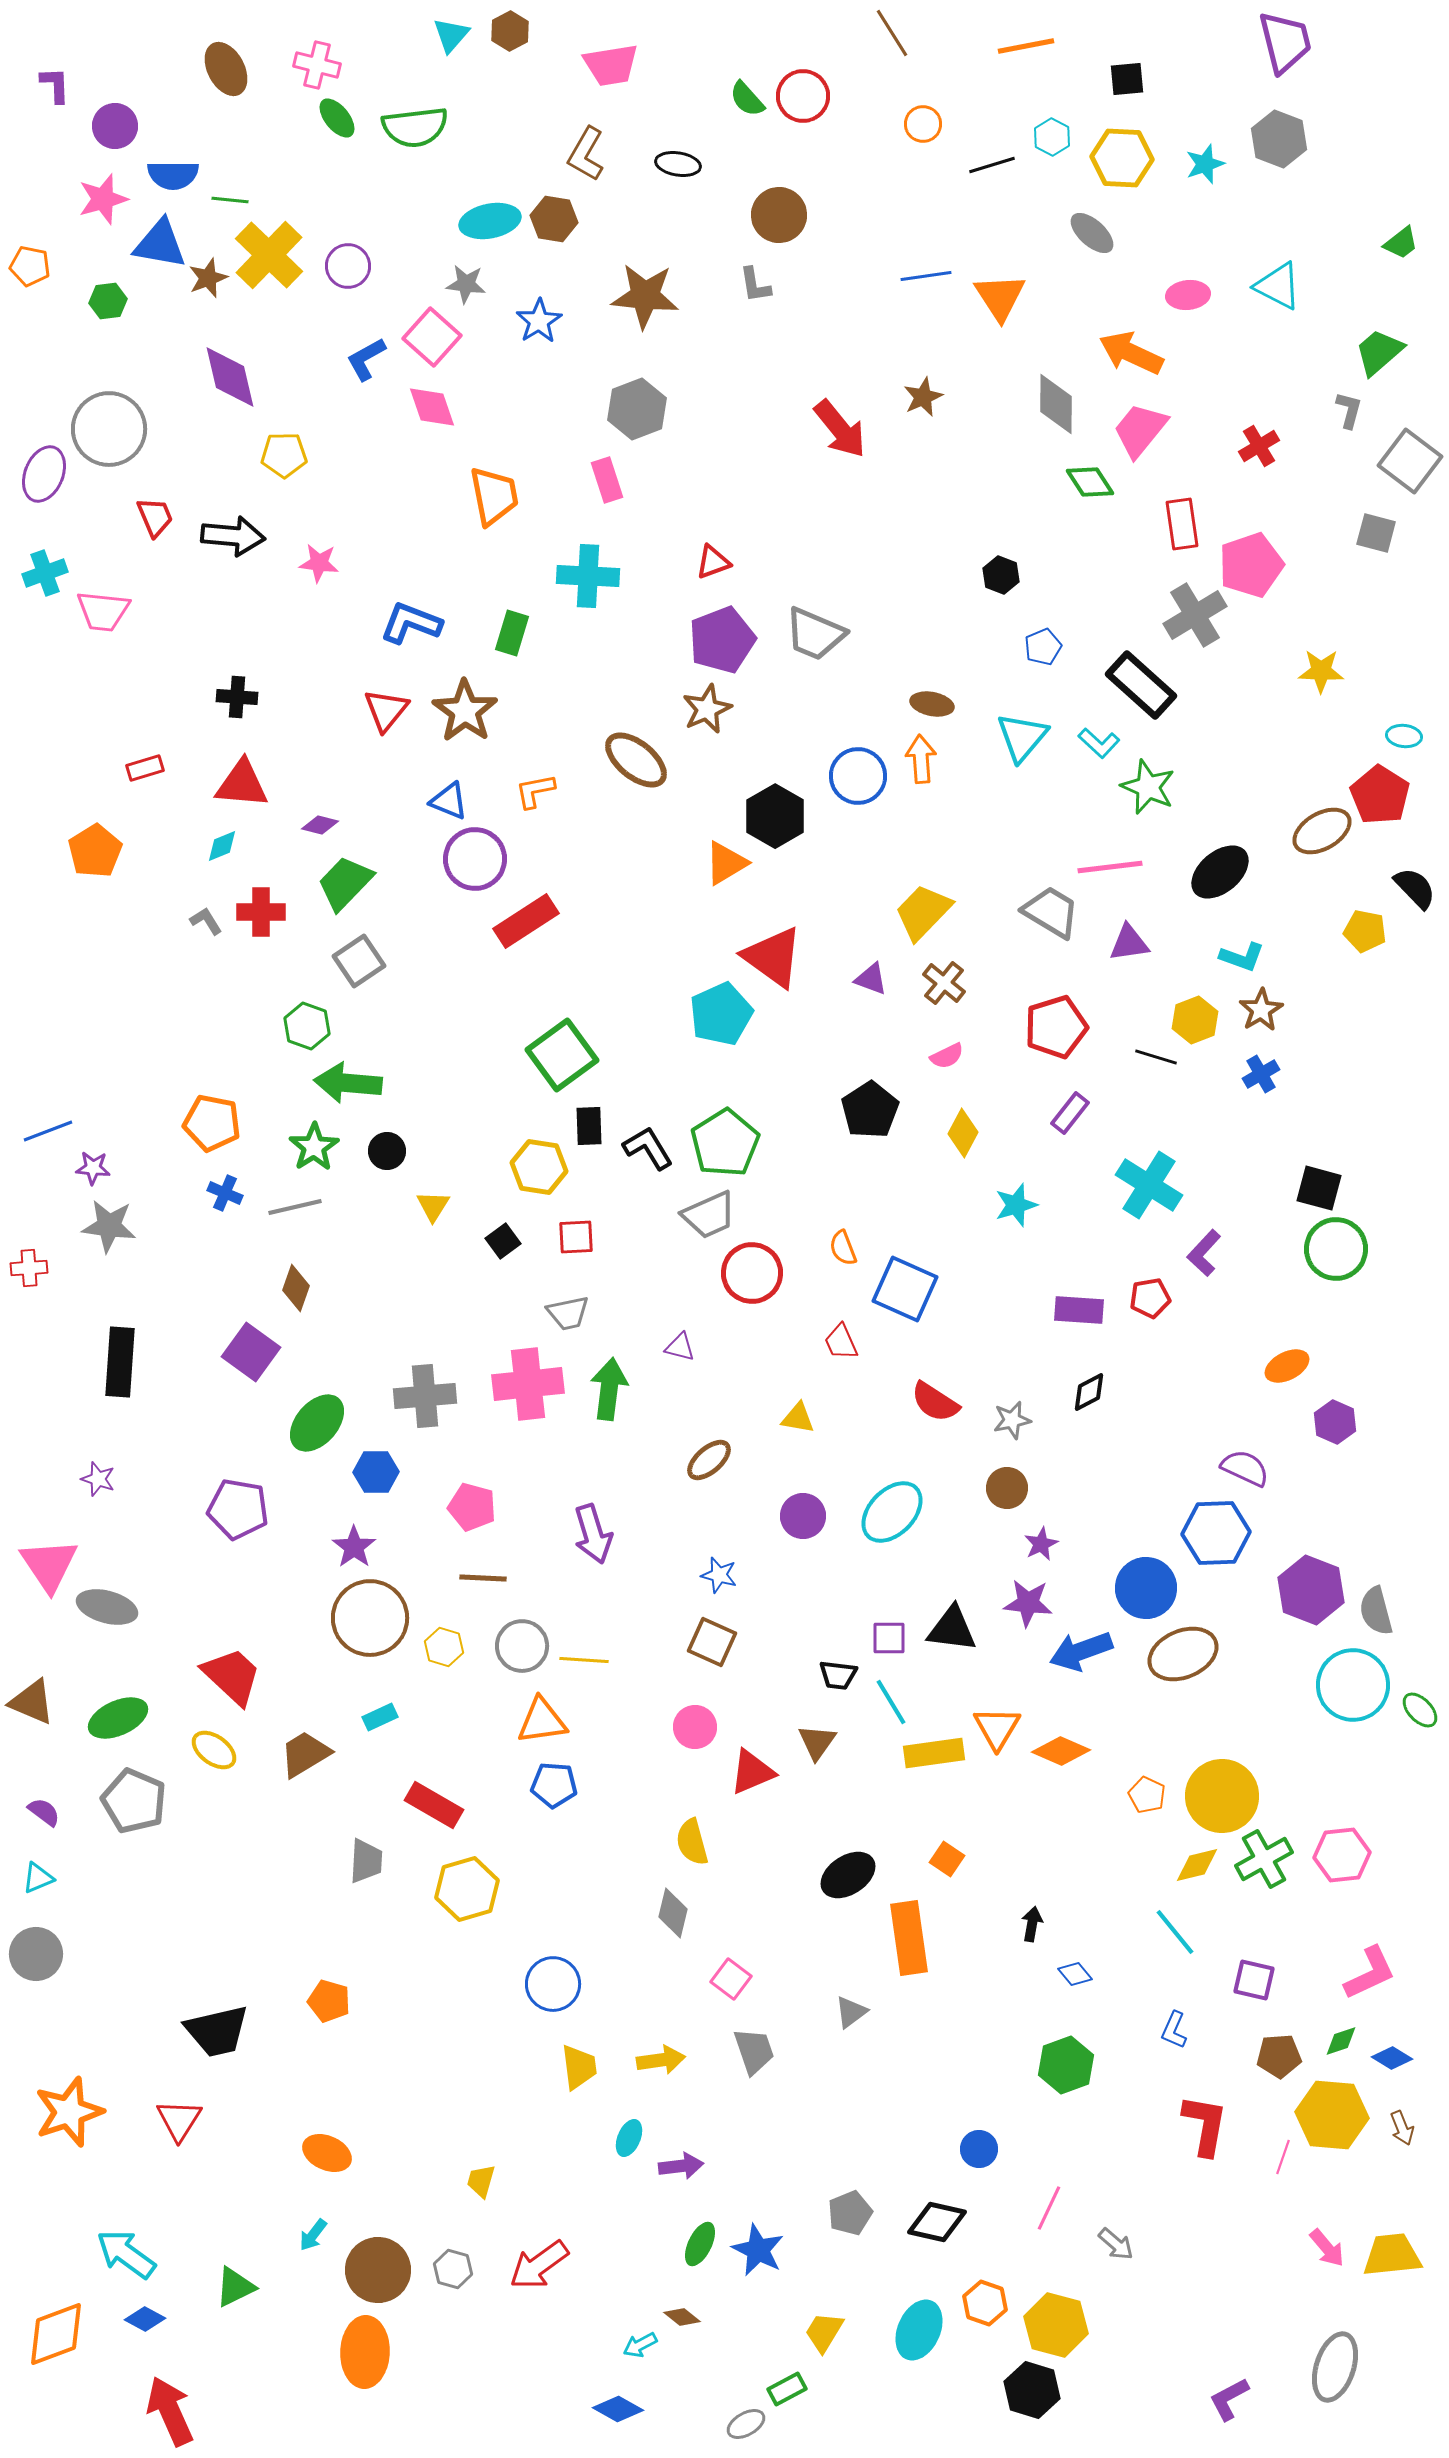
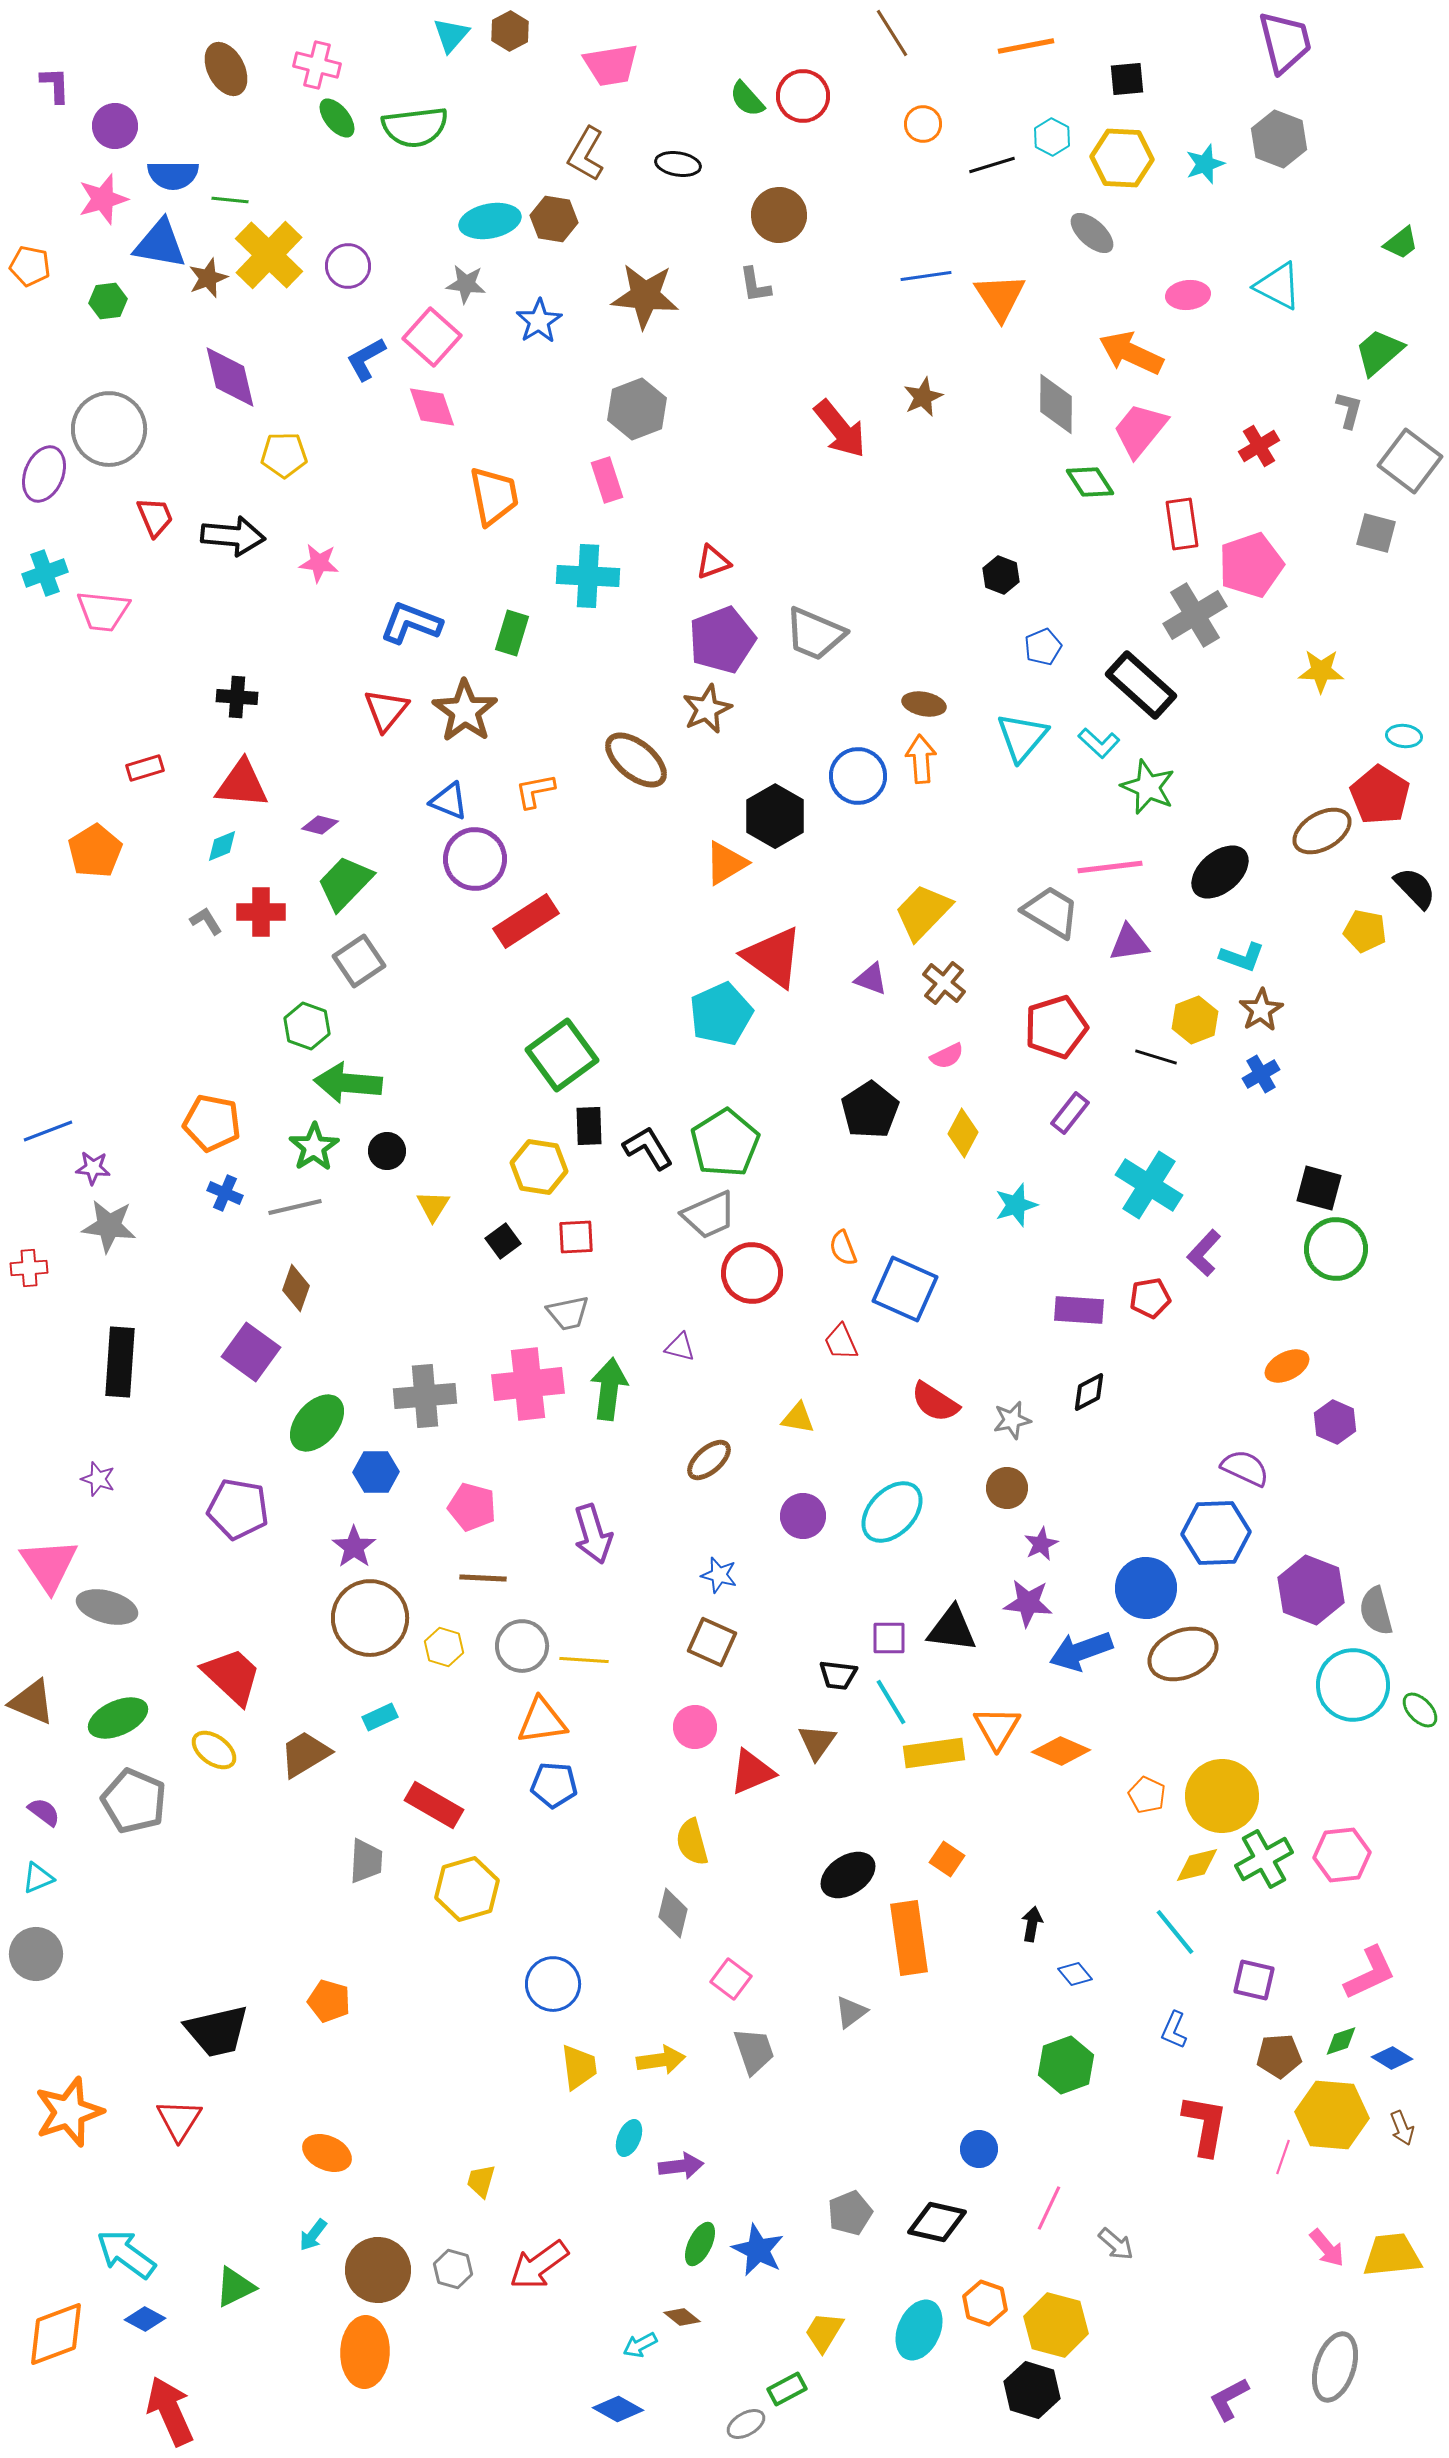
brown ellipse at (932, 704): moved 8 px left
